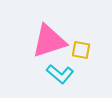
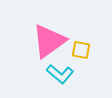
pink triangle: rotated 18 degrees counterclockwise
